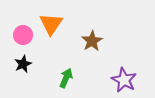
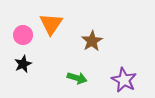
green arrow: moved 11 px right; rotated 84 degrees clockwise
